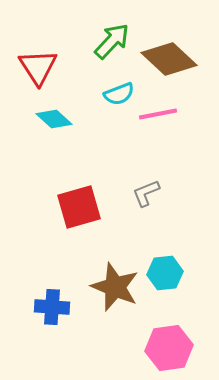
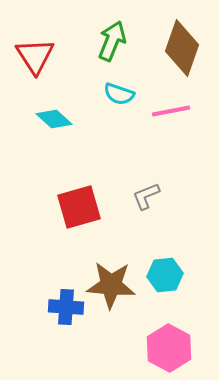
green arrow: rotated 21 degrees counterclockwise
brown diamond: moved 13 px right, 11 px up; rotated 66 degrees clockwise
red triangle: moved 3 px left, 11 px up
cyan semicircle: rotated 40 degrees clockwise
pink line: moved 13 px right, 3 px up
gray L-shape: moved 3 px down
cyan hexagon: moved 2 px down
brown star: moved 4 px left, 2 px up; rotated 18 degrees counterclockwise
blue cross: moved 14 px right
pink hexagon: rotated 24 degrees counterclockwise
